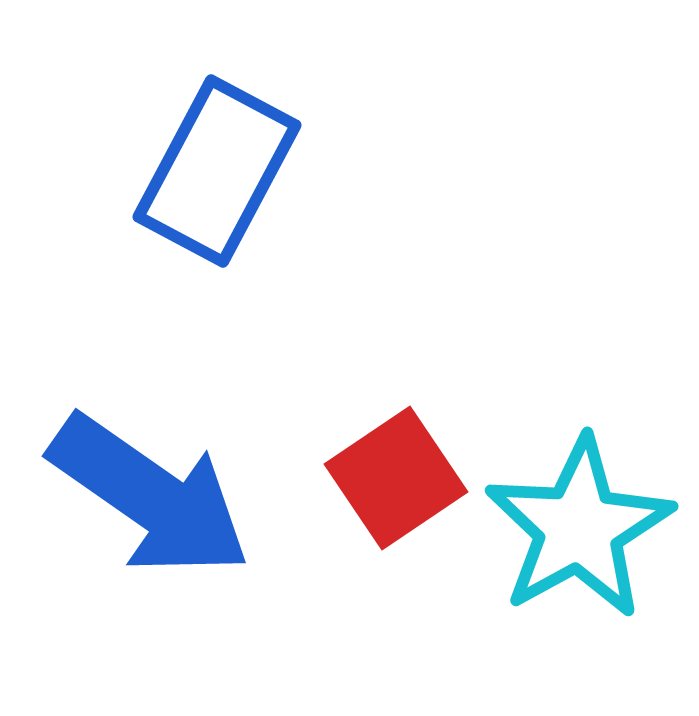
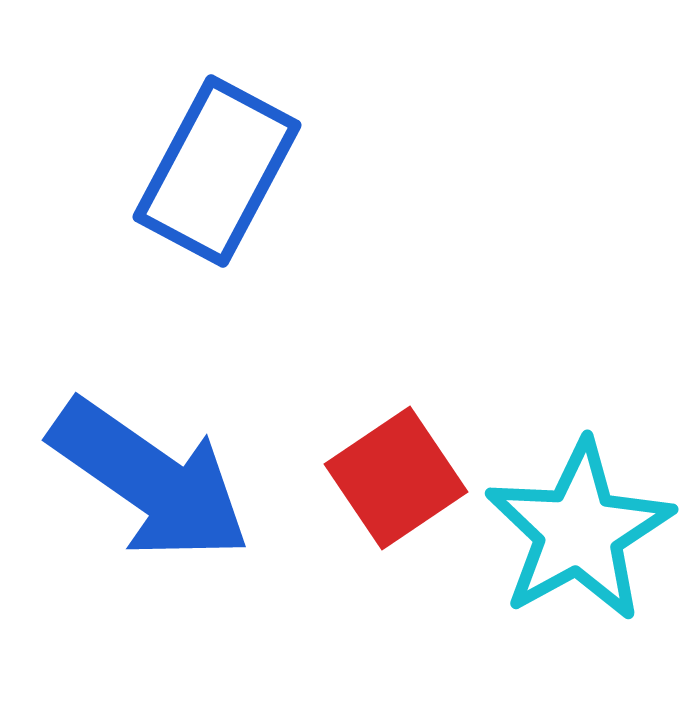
blue arrow: moved 16 px up
cyan star: moved 3 px down
